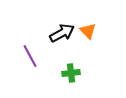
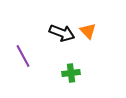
black arrow: rotated 50 degrees clockwise
purple line: moved 7 px left
